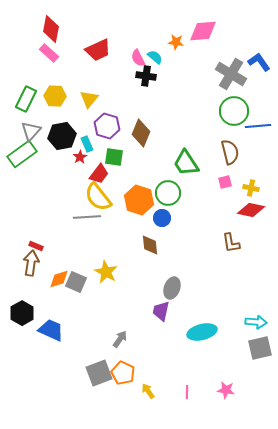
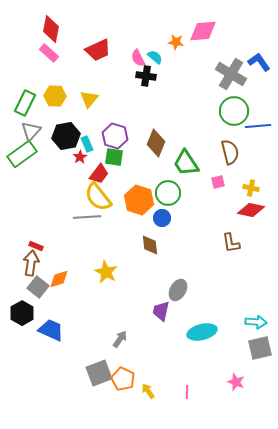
green rectangle at (26, 99): moved 1 px left, 4 px down
purple hexagon at (107, 126): moved 8 px right, 10 px down
brown diamond at (141, 133): moved 15 px right, 10 px down
black hexagon at (62, 136): moved 4 px right
pink square at (225, 182): moved 7 px left
gray square at (76, 282): moved 38 px left, 5 px down; rotated 15 degrees clockwise
gray ellipse at (172, 288): moved 6 px right, 2 px down; rotated 10 degrees clockwise
orange pentagon at (123, 373): moved 6 px down
pink star at (226, 390): moved 10 px right, 8 px up; rotated 12 degrees clockwise
